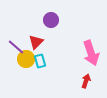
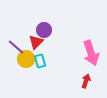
purple circle: moved 7 px left, 10 px down
